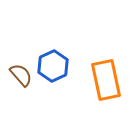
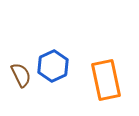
brown semicircle: rotated 15 degrees clockwise
